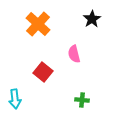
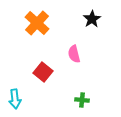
orange cross: moved 1 px left, 1 px up
